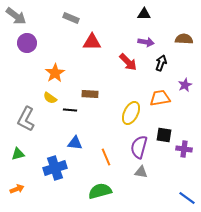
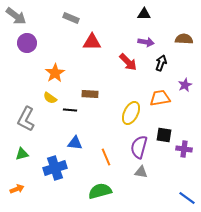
green triangle: moved 4 px right
